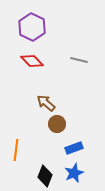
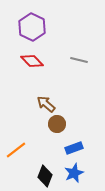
brown arrow: moved 1 px down
orange line: rotated 45 degrees clockwise
